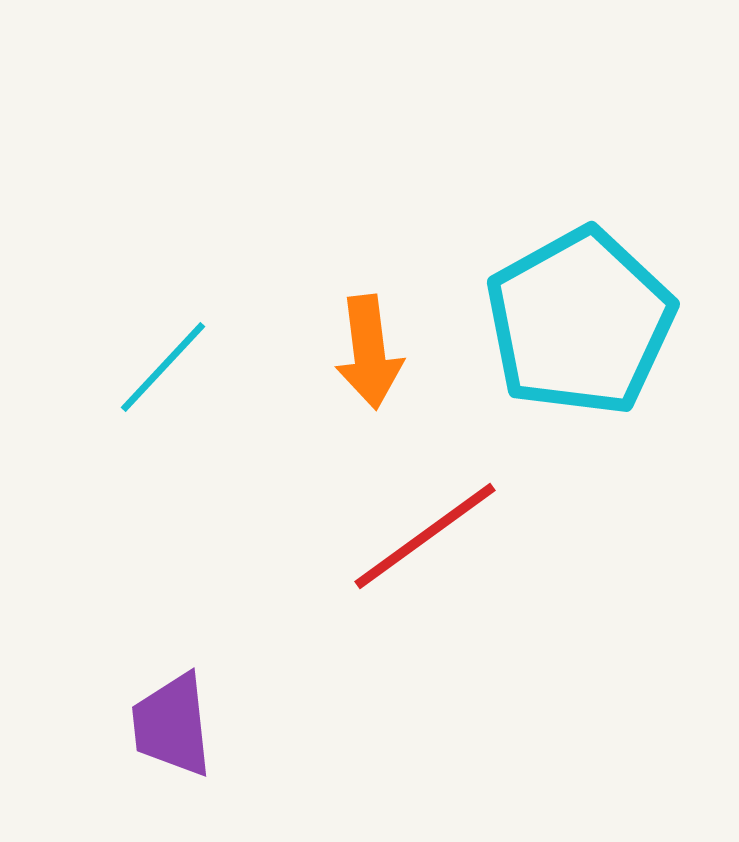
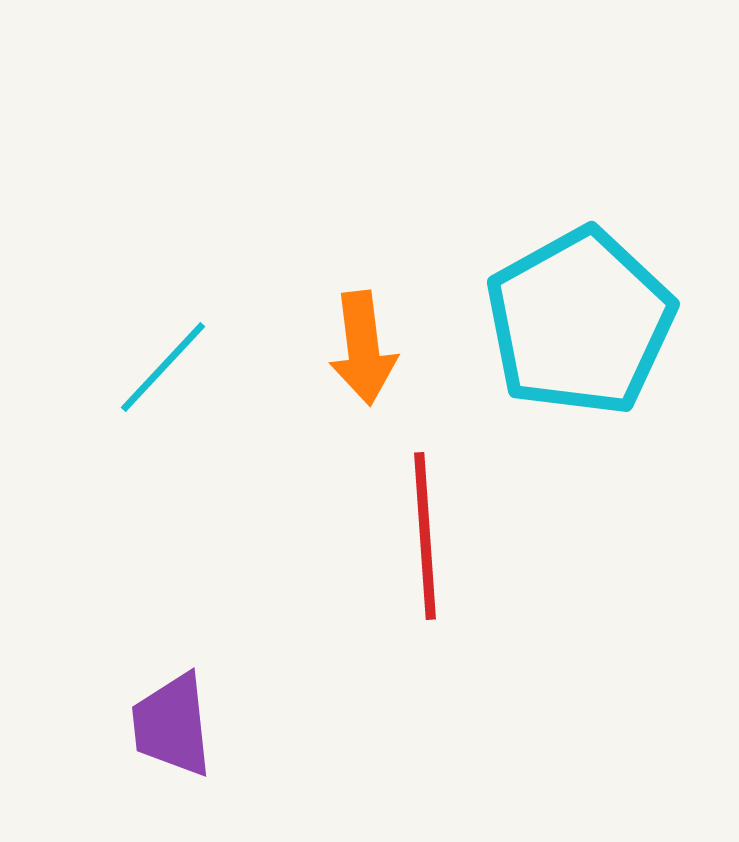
orange arrow: moved 6 px left, 4 px up
red line: rotated 58 degrees counterclockwise
